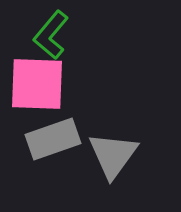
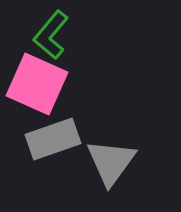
pink square: rotated 22 degrees clockwise
gray triangle: moved 2 px left, 7 px down
